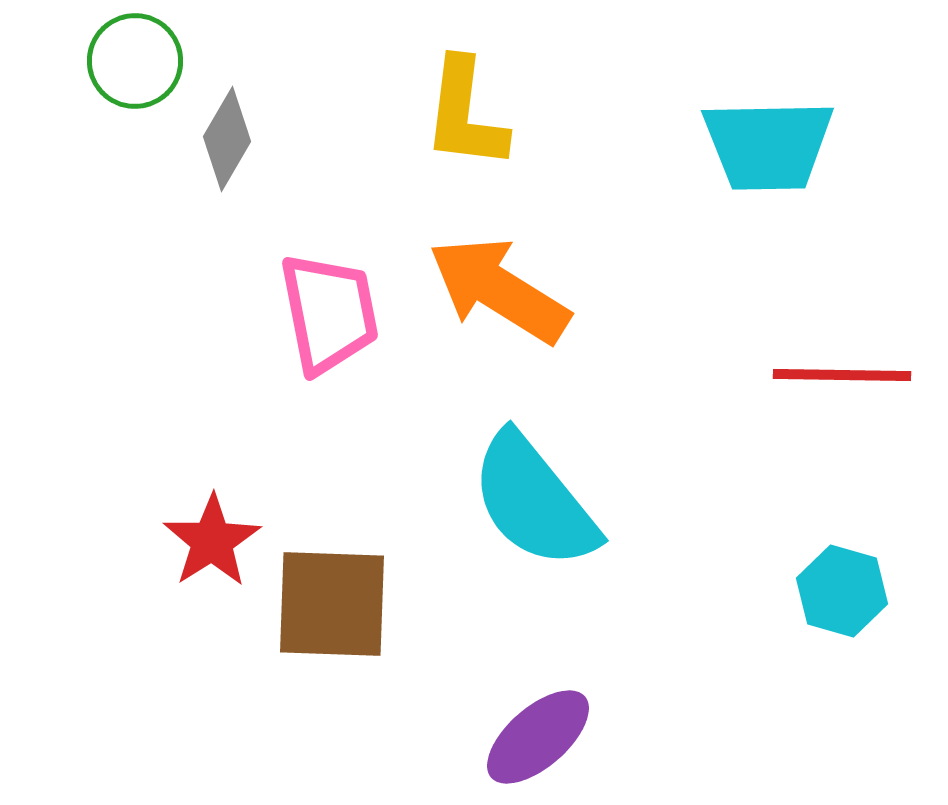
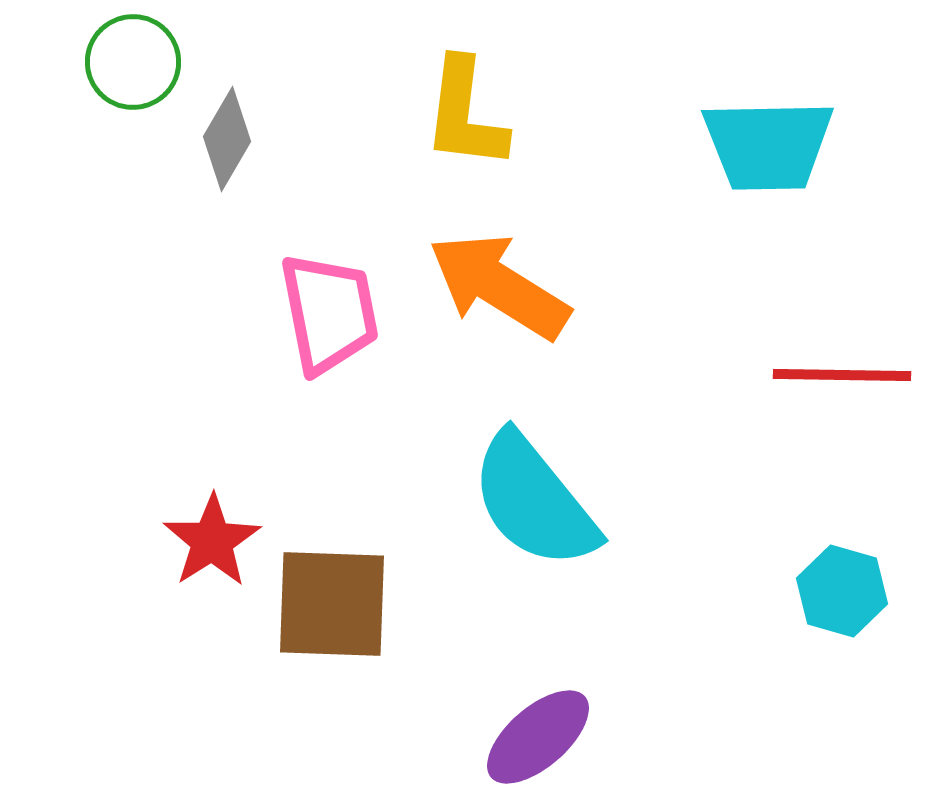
green circle: moved 2 px left, 1 px down
orange arrow: moved 4 px up
